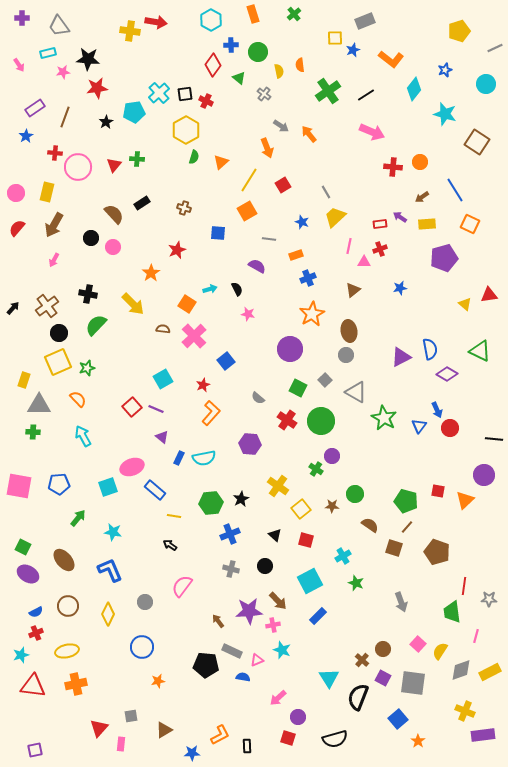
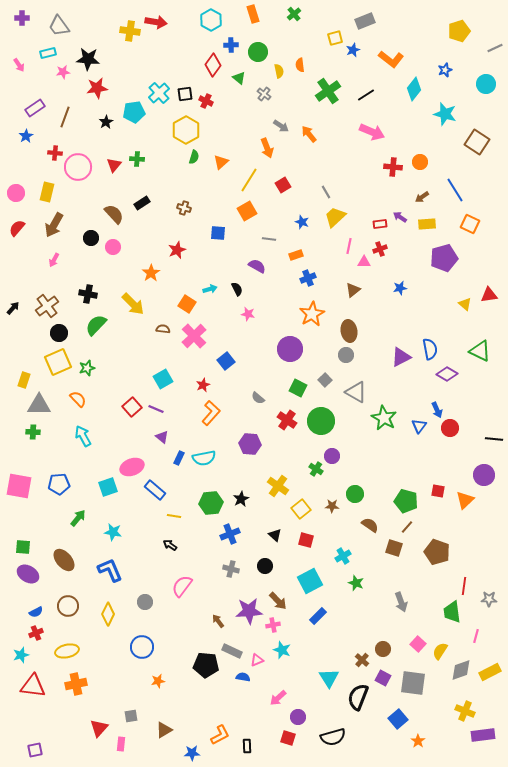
yellow square at (335, 38): rotated 14 degrees counterclockwise
green square at (23, 547): rotated 21 degrees counterclockwise
black semicircle at (335, 739): moved 2 px left, 2 px up
